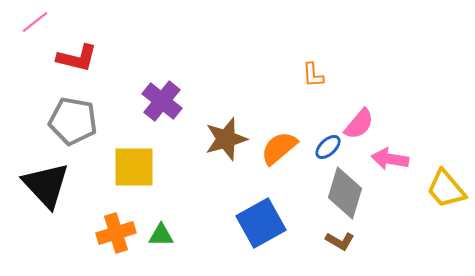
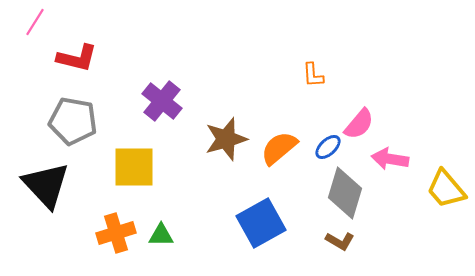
pink line: rotated 20 degrees counterclockwise
